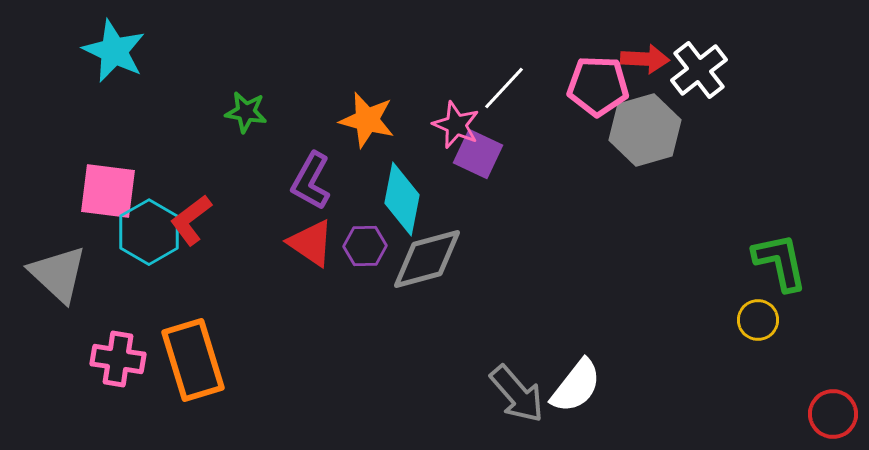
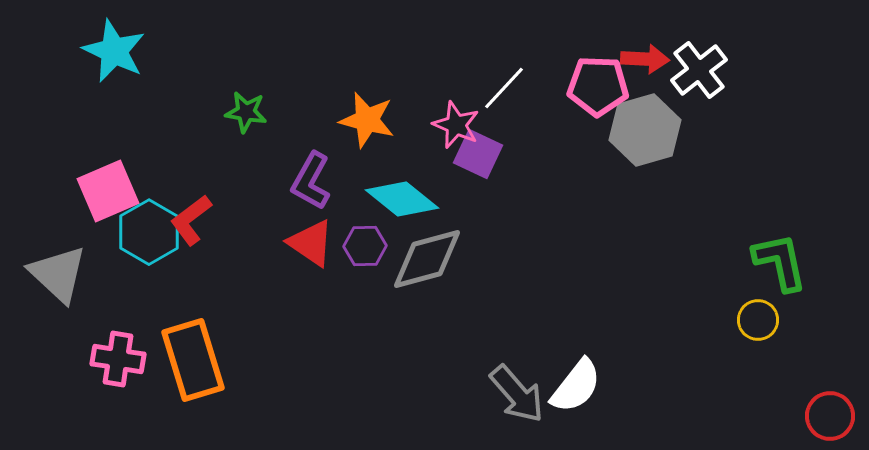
pink square: rotated 30 degrees counterclockwise
cyan diamond: rotated 62 degrees counterclockwise
red circle: moved 3 px left, 2 px down
